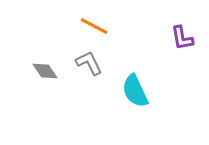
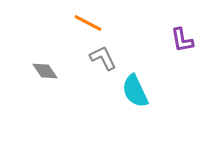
orange line: moved 6 px left, 3 px up
purple L-shape: moved 2 px down
gray L-shape: moved 14 px right, 5 px up
